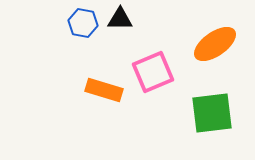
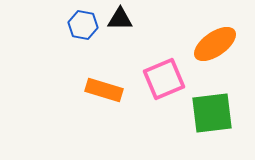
blue hexagon: moved 2 px down
pink square: moved 11 px right, 7 px down
